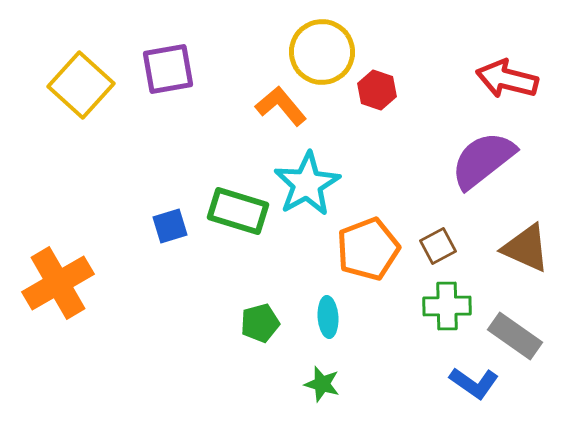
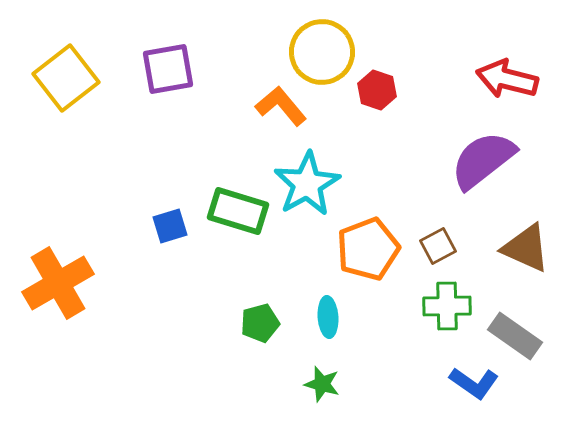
yellow square: moved 15 px left, 7 px up; rotated 10 degrees clockwise
